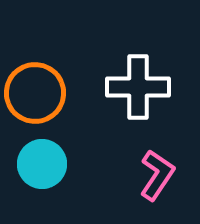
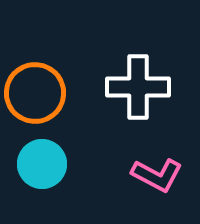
pink L-shape: rotated 84 degrees clockwise
